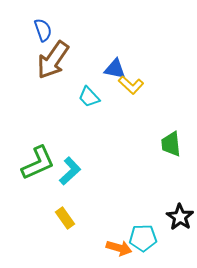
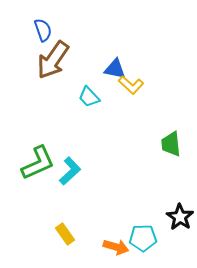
yellow rectangle: moved 16 px down
orange arrow: moved 3 px left, 1 px up
